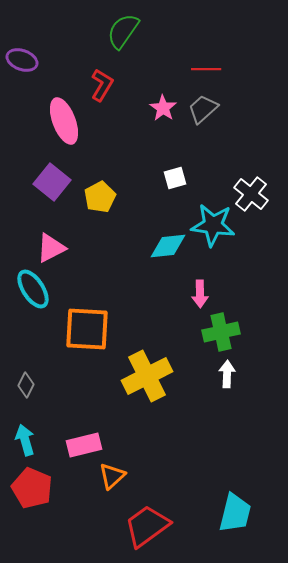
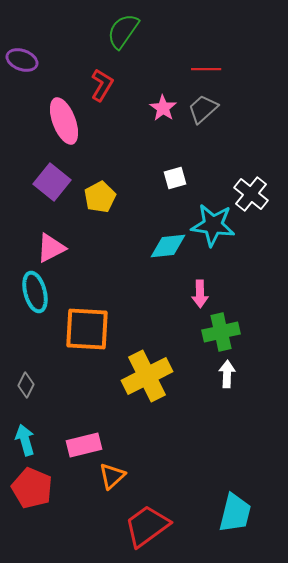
cyan ellipse: moved 2 px right, 3 px down; rotated 18 degrees clockwise
